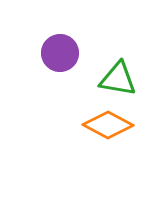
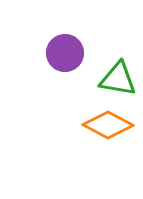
purple circle: moved 5 px right
